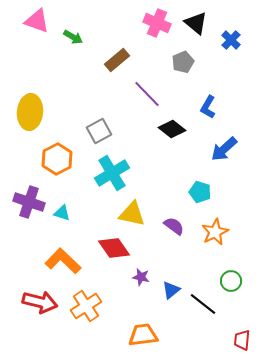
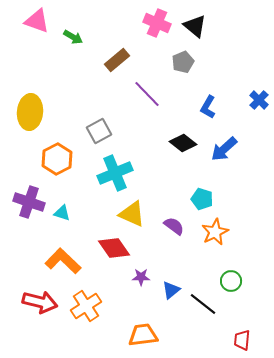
black triangle: moved 1 px left, 3 px down
blue cross: moved 28 px right, 60 px down
black diamond: moved 11 px right, 14 px down
cyan cross: moved 3 px right; rotated 8 degrees clockwise
cyan pentagon: moved 2 px right, 7 px down
yellow triangle: rotated 12 degrees clockwise
purple star: rotated 12 degrees counterclockwise
